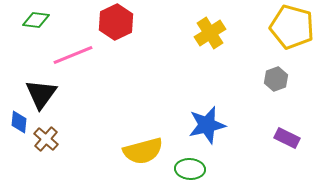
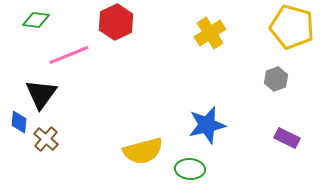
pink line: moved 4 px left
